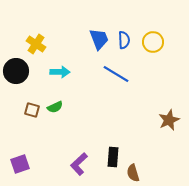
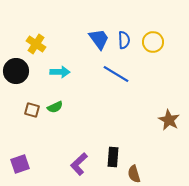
blue trapezoid: rotated 15 degrees counterclockwise
brown star: rotated 20 degrees counterclockwise
brown semicircle: moved 1 px right, 1 px down
